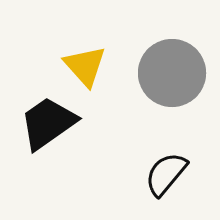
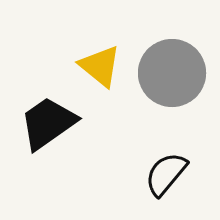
yellow triangle: moved 15 px right; rotated 9 degrees counterclockwise
